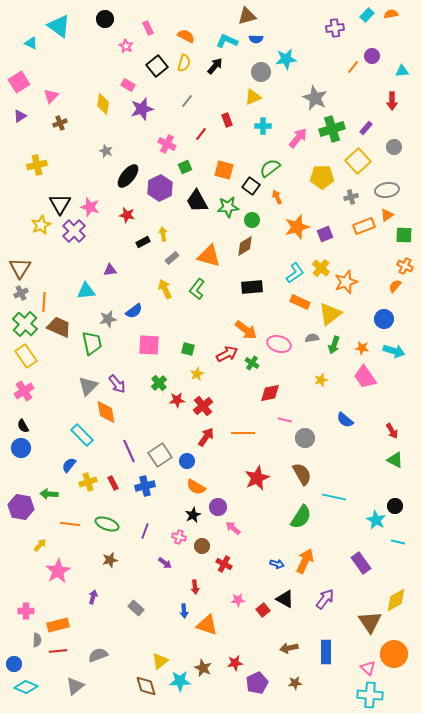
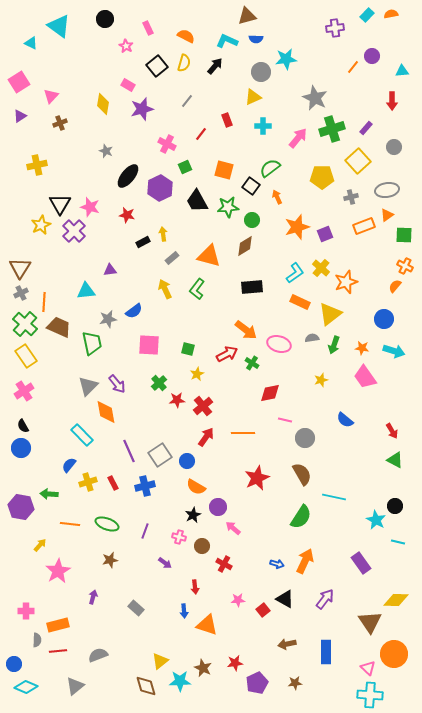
yellow diamond at (396, 600): rotated 30 degrees clockwise
brown arrow at (289, 648): moved 2 px left, 4 px up
